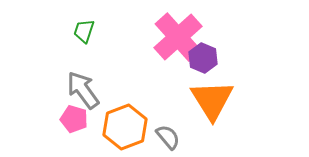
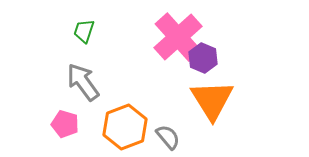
gray arrow: moved 8 px up
pink pentagon: moved 9 px left, 5 px down
